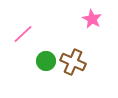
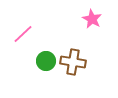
brown cross: rotated 15 degrees counterclockwise
